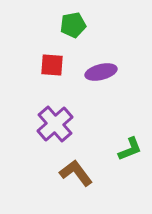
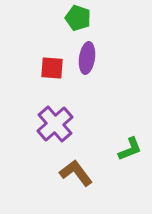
green pentagon: moved 5 px right, 7 px up; rotated 30 degrees clockwise
red square: moved 3 px down
purple ellipse: moved 14 px left, 14 px up; rotated 68 degrees counterclockwise
